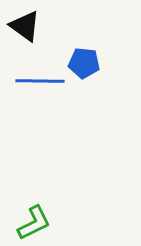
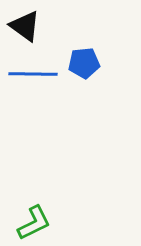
blue pentagon: rotated 12 degrees counterclockwise
blue line: moved 7 px left, 7 px up
